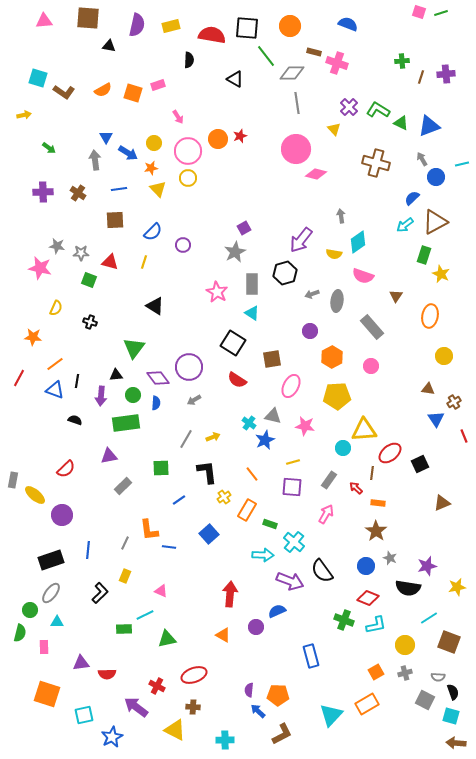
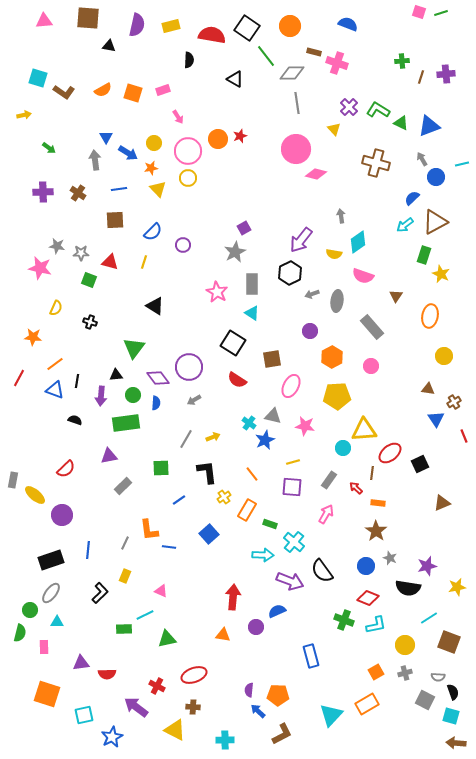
black square at (247, 28): rotated 30 degrees clockwise
pink rectangle at (158, 85): moved 5 px right, 5 px down
black hexagon at (285, 273): moved 5 px right; rotated 10 degrees counterclockwise
red arrow at (230, 594): moved 3 px right, 3 px down
orange triangle at (223, 635): rotated 21 degrees counterclockwise
